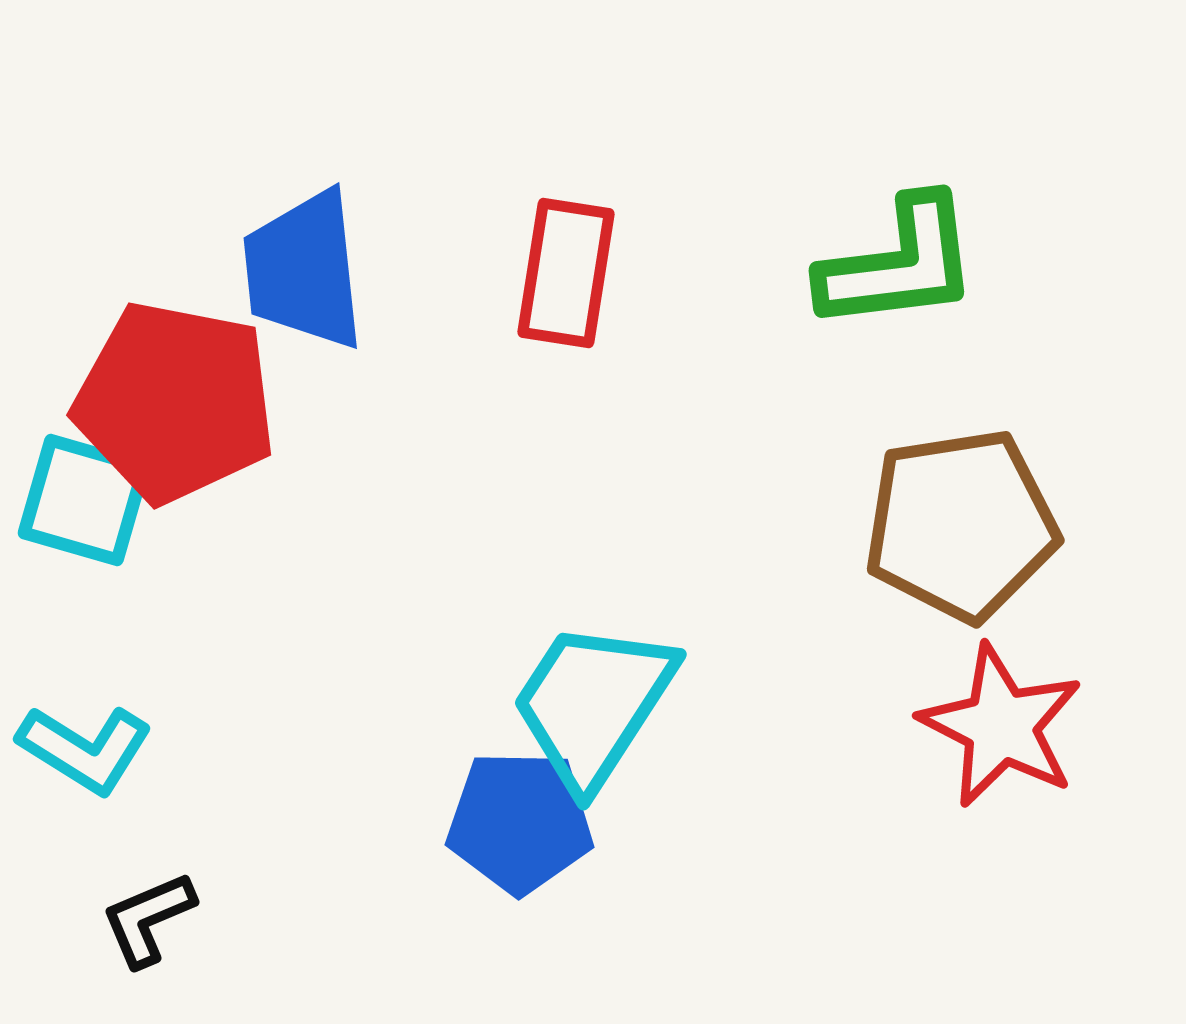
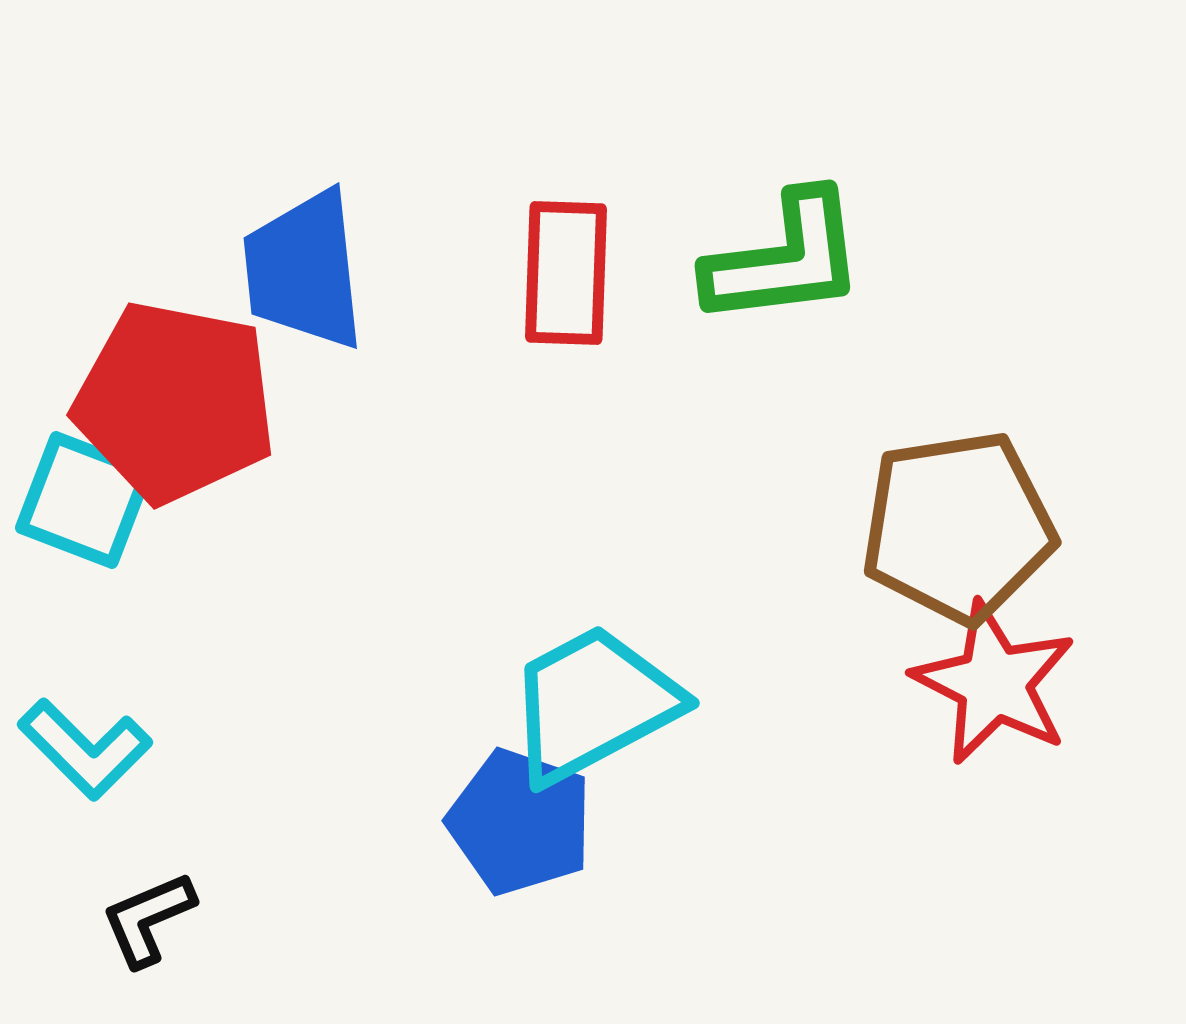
green L-shape: moved 114 px left, 5 px up
red rectangle: rotated 7 degrees counterclockwise
cyan square: rotated 5 degrees clockwise
brown pentagon: moved 3 px left, 2 px down
cyan trapezoid: rotated 29 degrees clockwise
red star: moved 7 px left, 43 px up
cyan L-shape: rotated 13 degrees clockwise
blue pentagon: rotated 18 degrees clockwise
